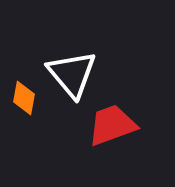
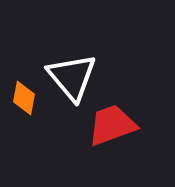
white triangle: moved 3 px down
